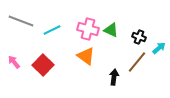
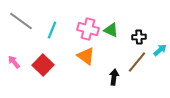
gray line: rotated 15 degrees clockwise
cyan line: rotated 42 degrees counterclockwise
black cross: rotated 24 degrees counterclockwise
cyan arrow: moved 1 px right, 2 px down
